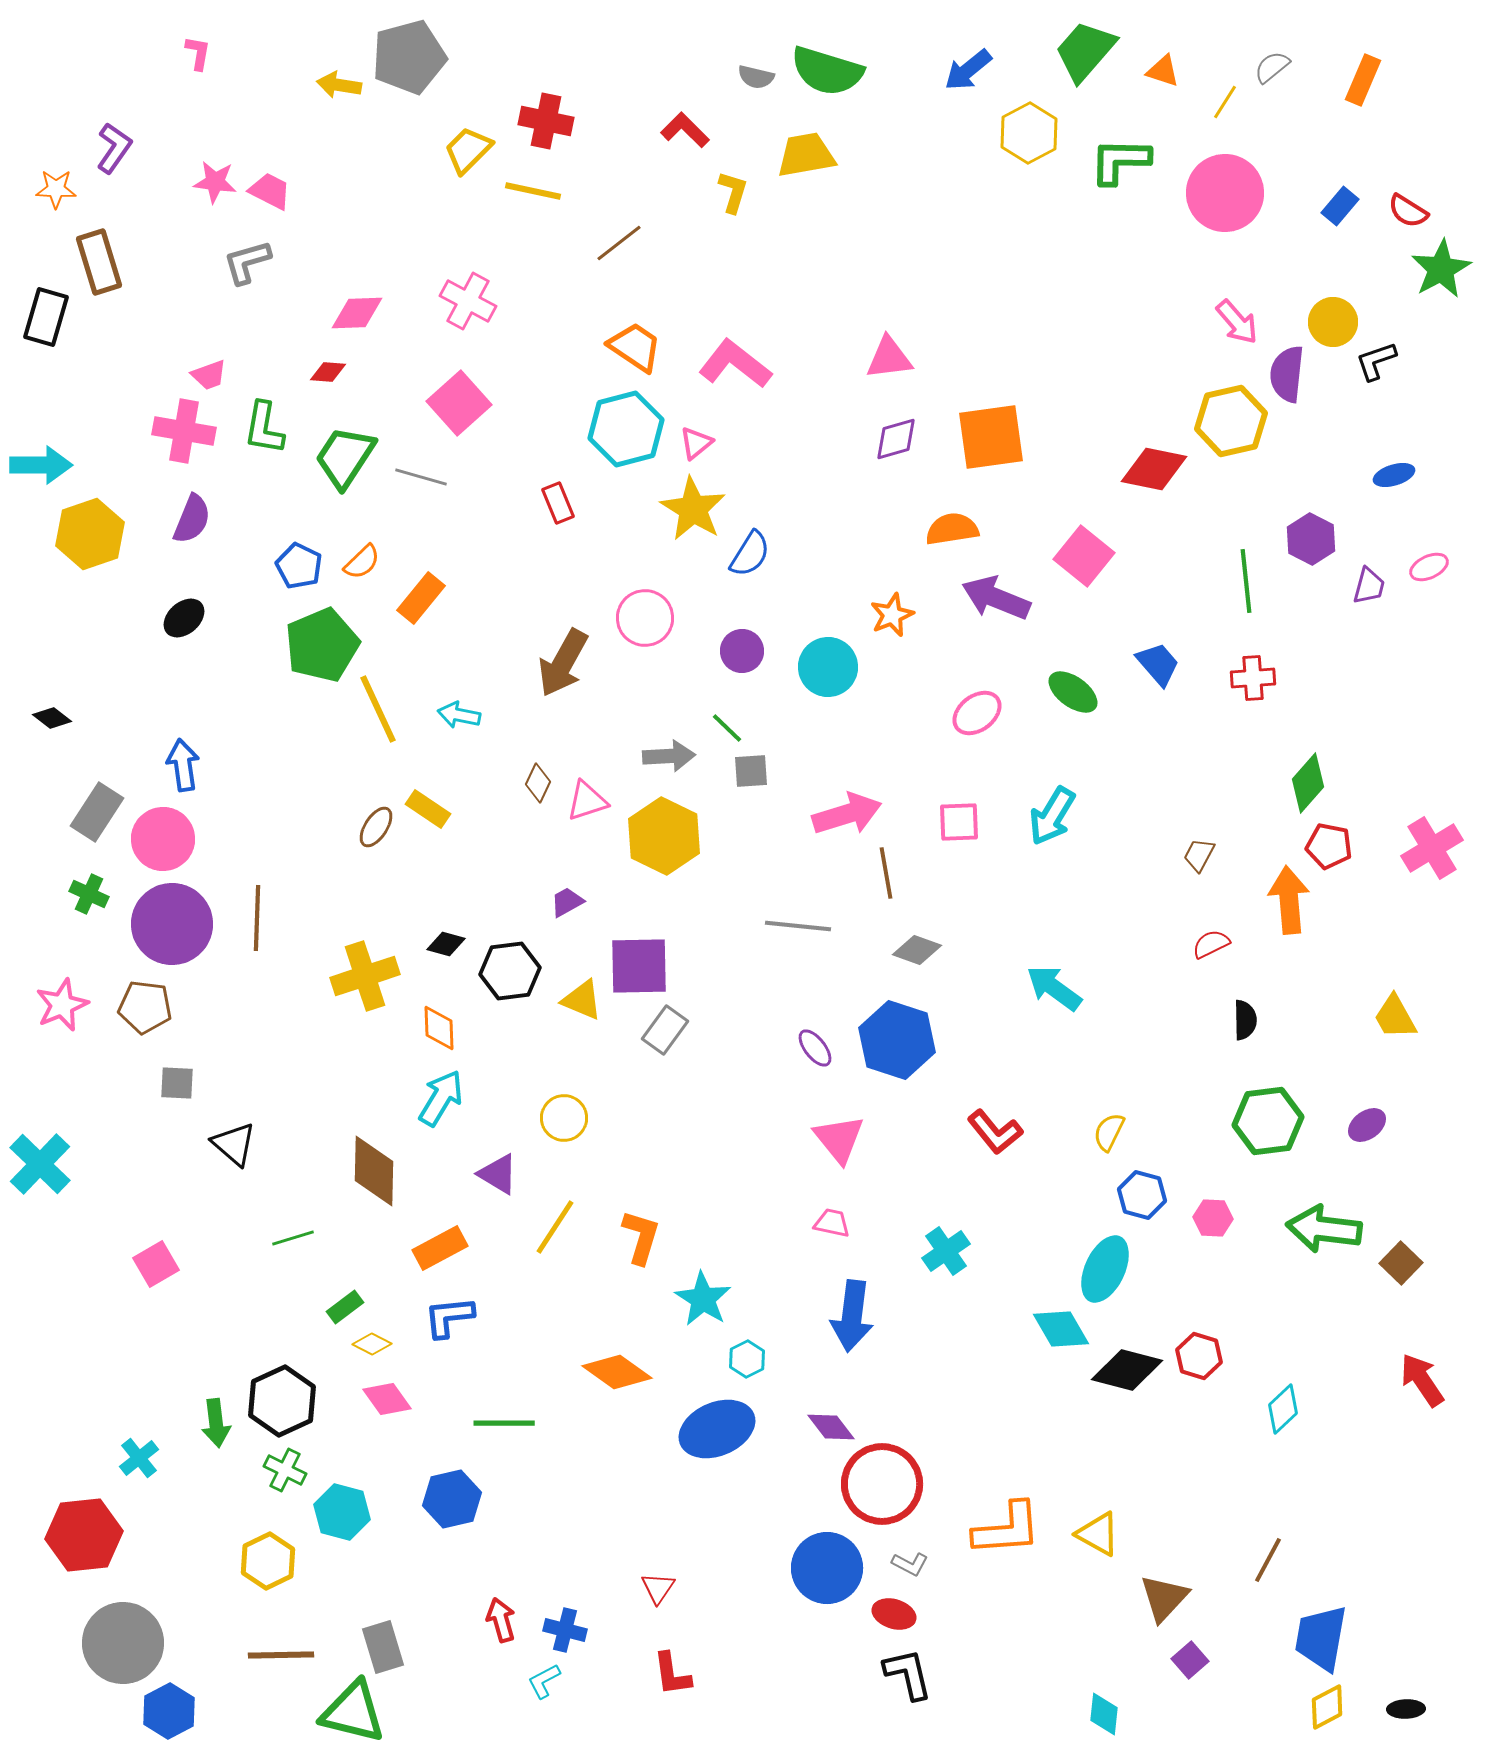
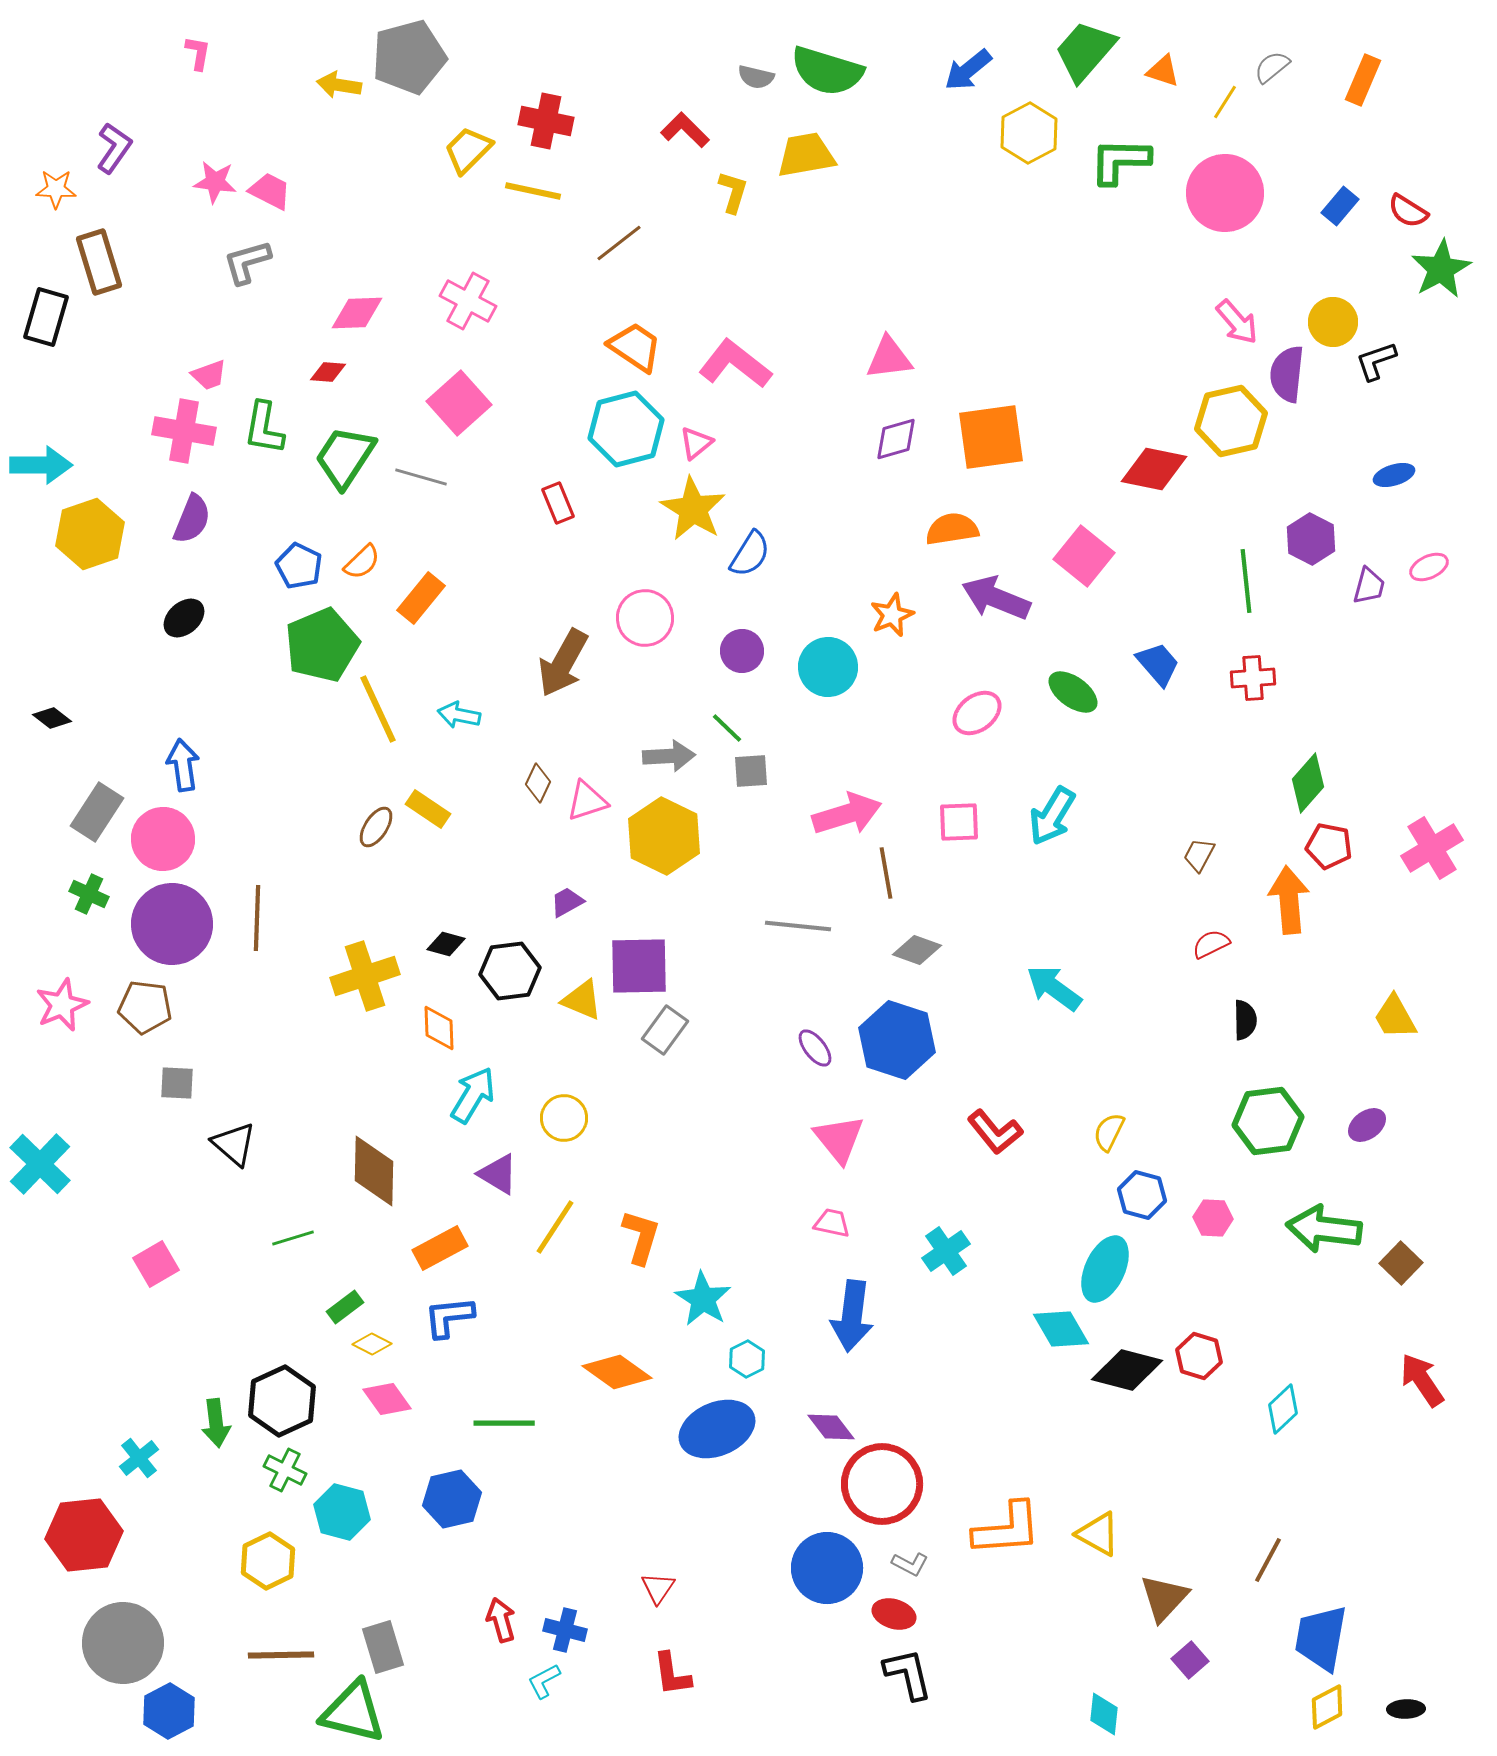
cyan arrow at (441, 1098): moved 32 px right, 3 px up
